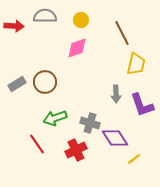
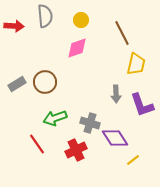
gray semicircle: rotated 85 degrees clockwise
yellow line: moved 1 px left, 1 px down
